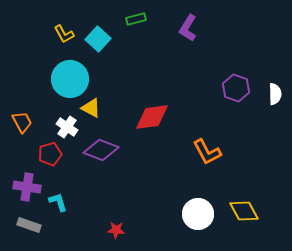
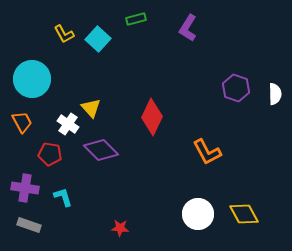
cyan circle: moved 38 px left
yellow triangle: rotated 20 degrees clockwise
red diamond: rotated 57 degrees counterclockwise
white cross: moved 1 px right, 3 px up
purple diamond: rotated 24 degrees clockwise
red pentagon: rotated 25 degrees clockwise
purple cross: moved 2 px left, 1 px down
cyan L-shape: moved 5 px right, 5 px up
yellow diamond: moved 3 px down
red star: moved 4 px right, 2 px up
